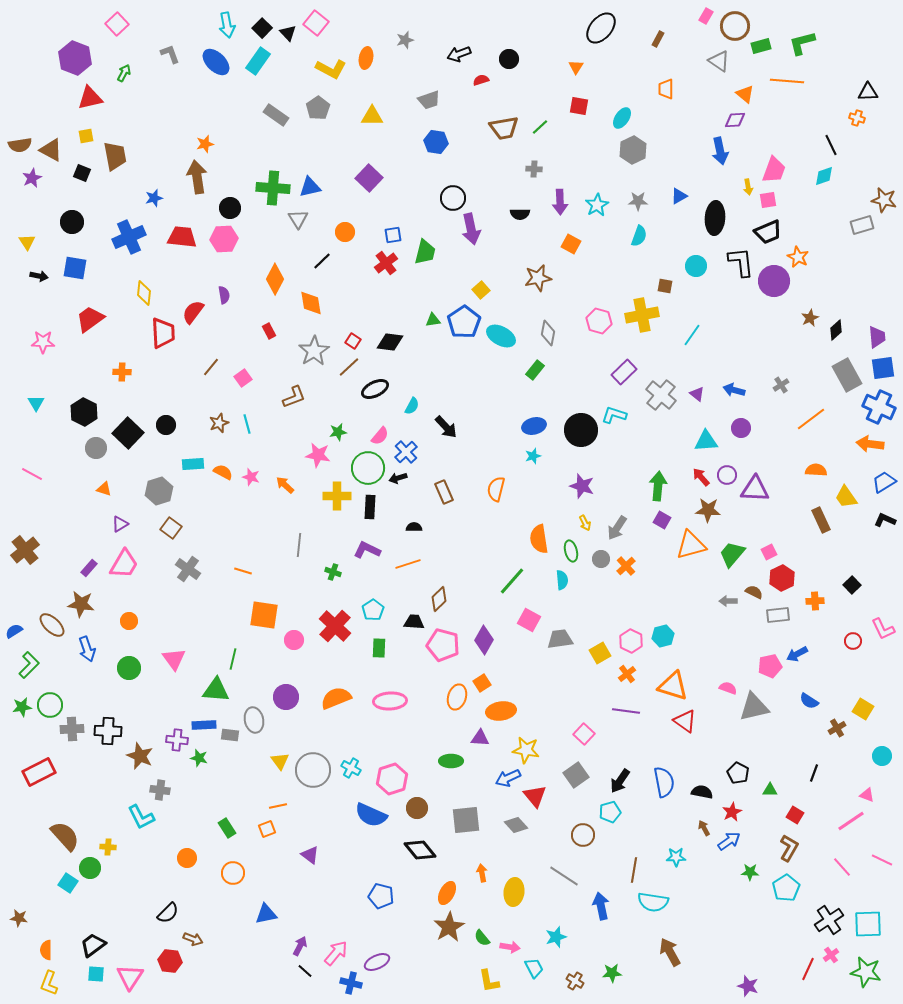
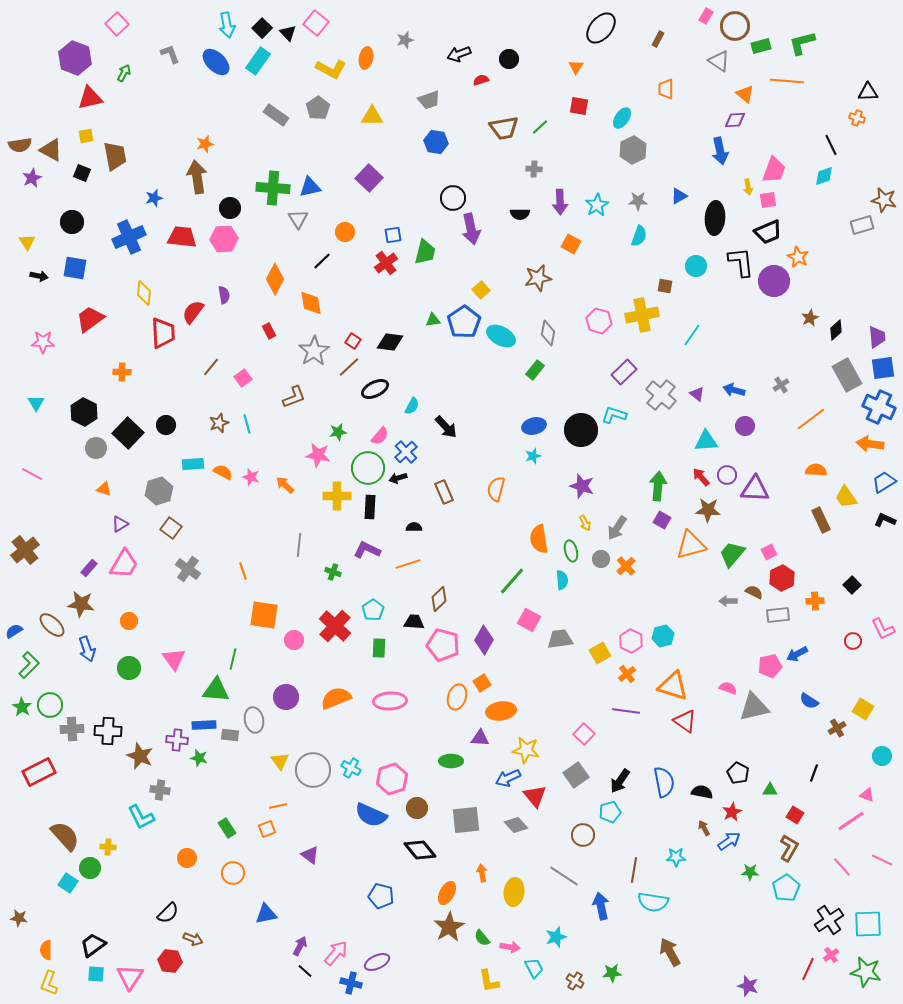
purple circle at (741, 428): moved 4 px right, 2 px up
orange line at (243, 571): rotated 54 degrees clockwise
green star at (22, 707): rotated 30 degrees counterclockwise
